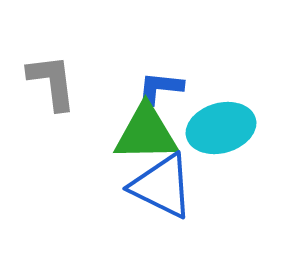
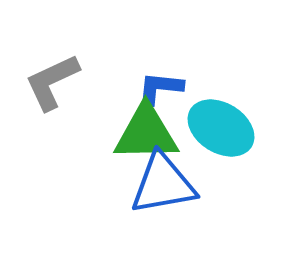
gray L-shape: rotated 108 degrees counterclockwise
cyan ellipse: rotated 48 degrees clockwise
blue triangle: moved 1 px right, 2 px up; rotated 36 degrees counterclockwise
